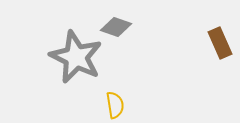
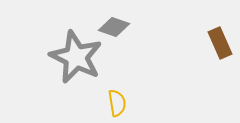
gray diamond: moved 2 px left
yellow semicircle: moved 2 px right, 2 px up
